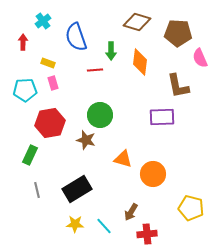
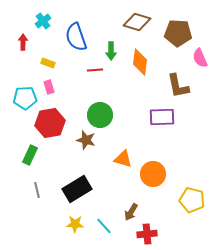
pink rectangle: moved 4 px left, 4 px down
cyan pentagon: moved 8 px down
yellow pentagon: moved 1 px right, 8 px up
